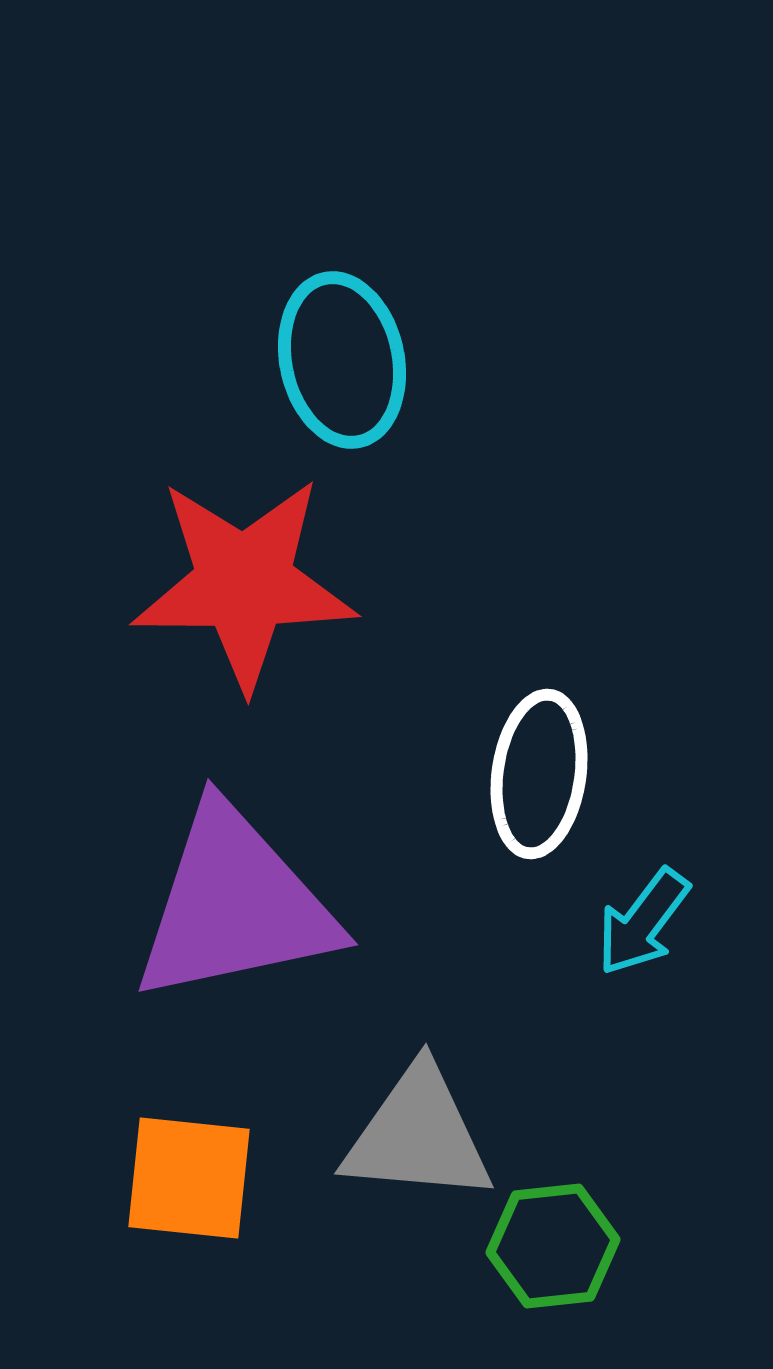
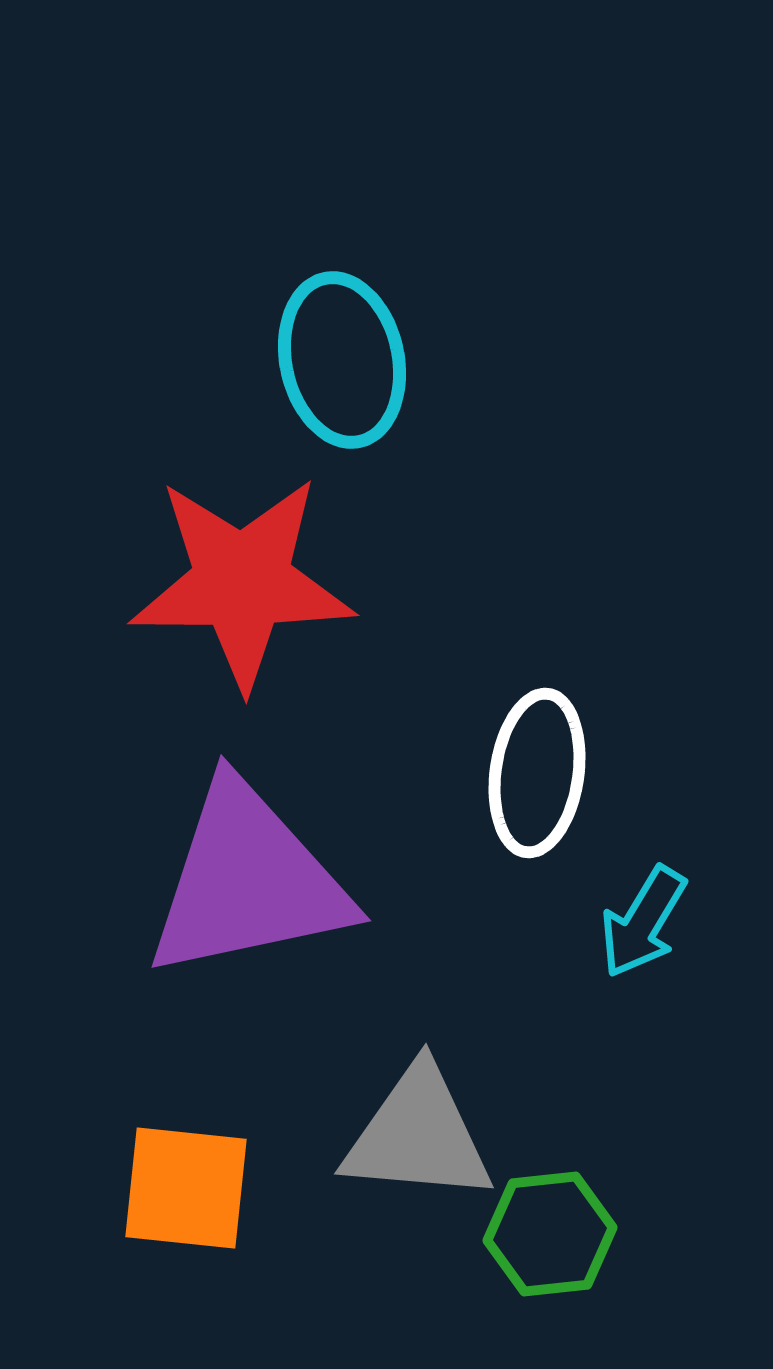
red star: moved 2 px left, 1 px up
white ellipse: moved 2 px left, 1 px up
purple triangle: moved 13 px right, 24 px up
cyan arrow: rotated 6 degrees counterclockwise
orange square: moved 3 px left, 10 px down
green hexagon: moved 3 px left, 12 px up
